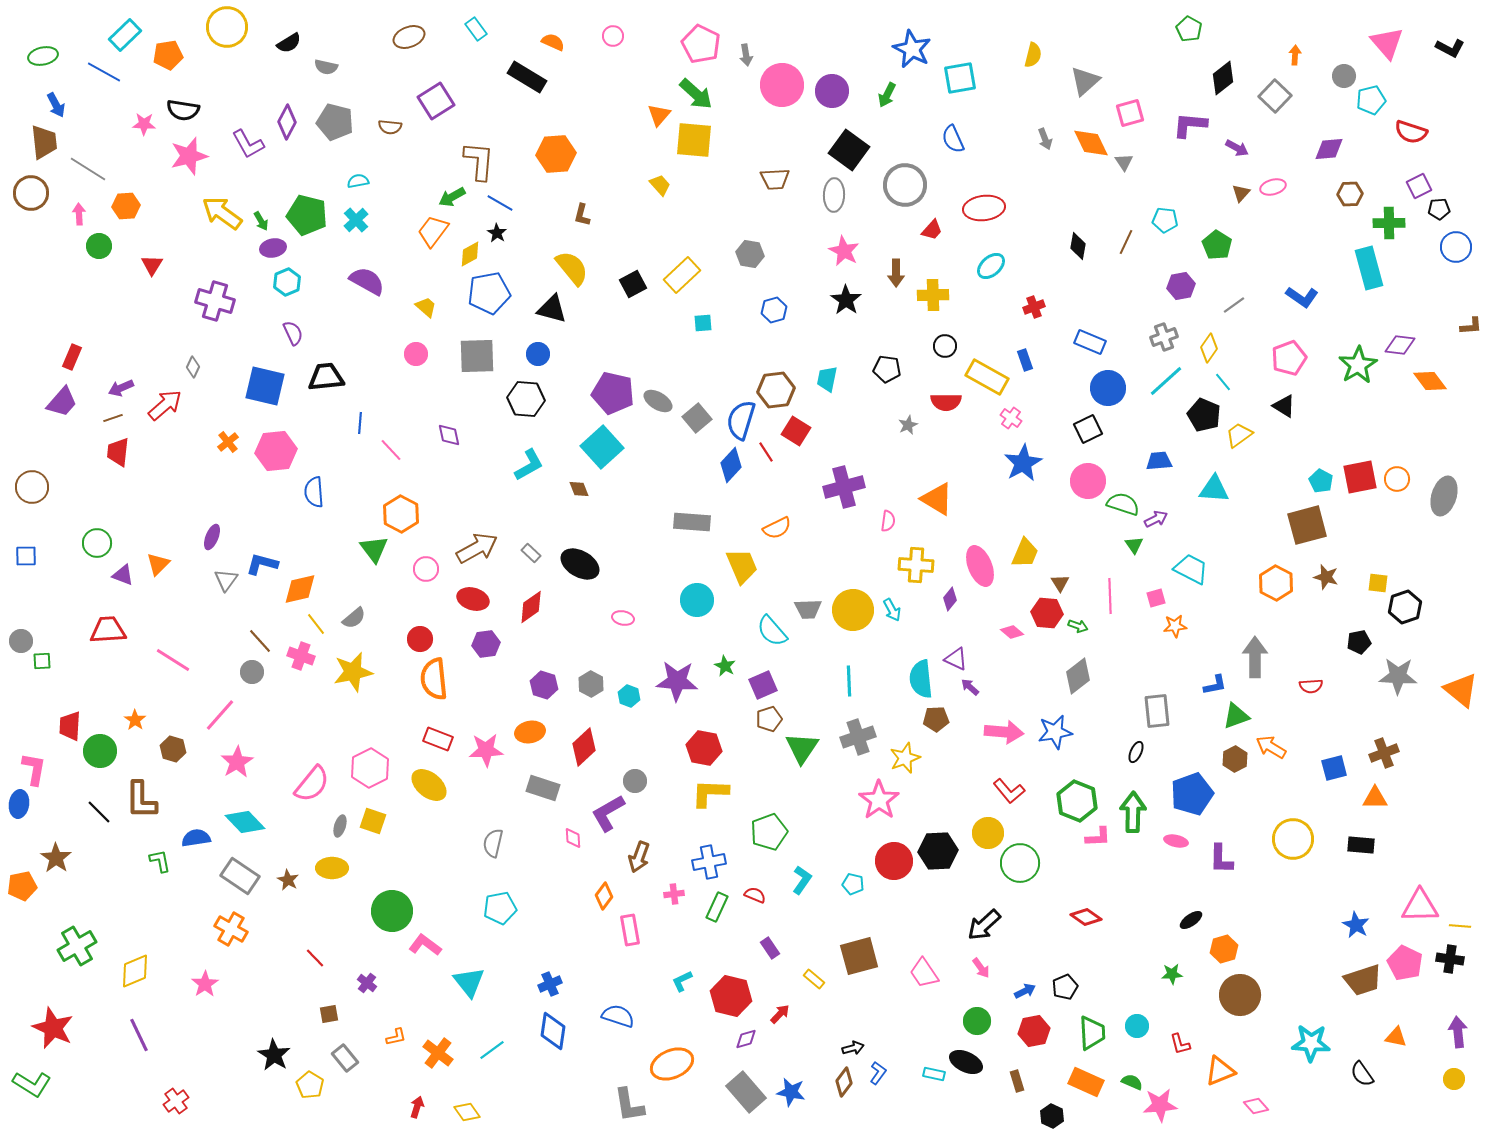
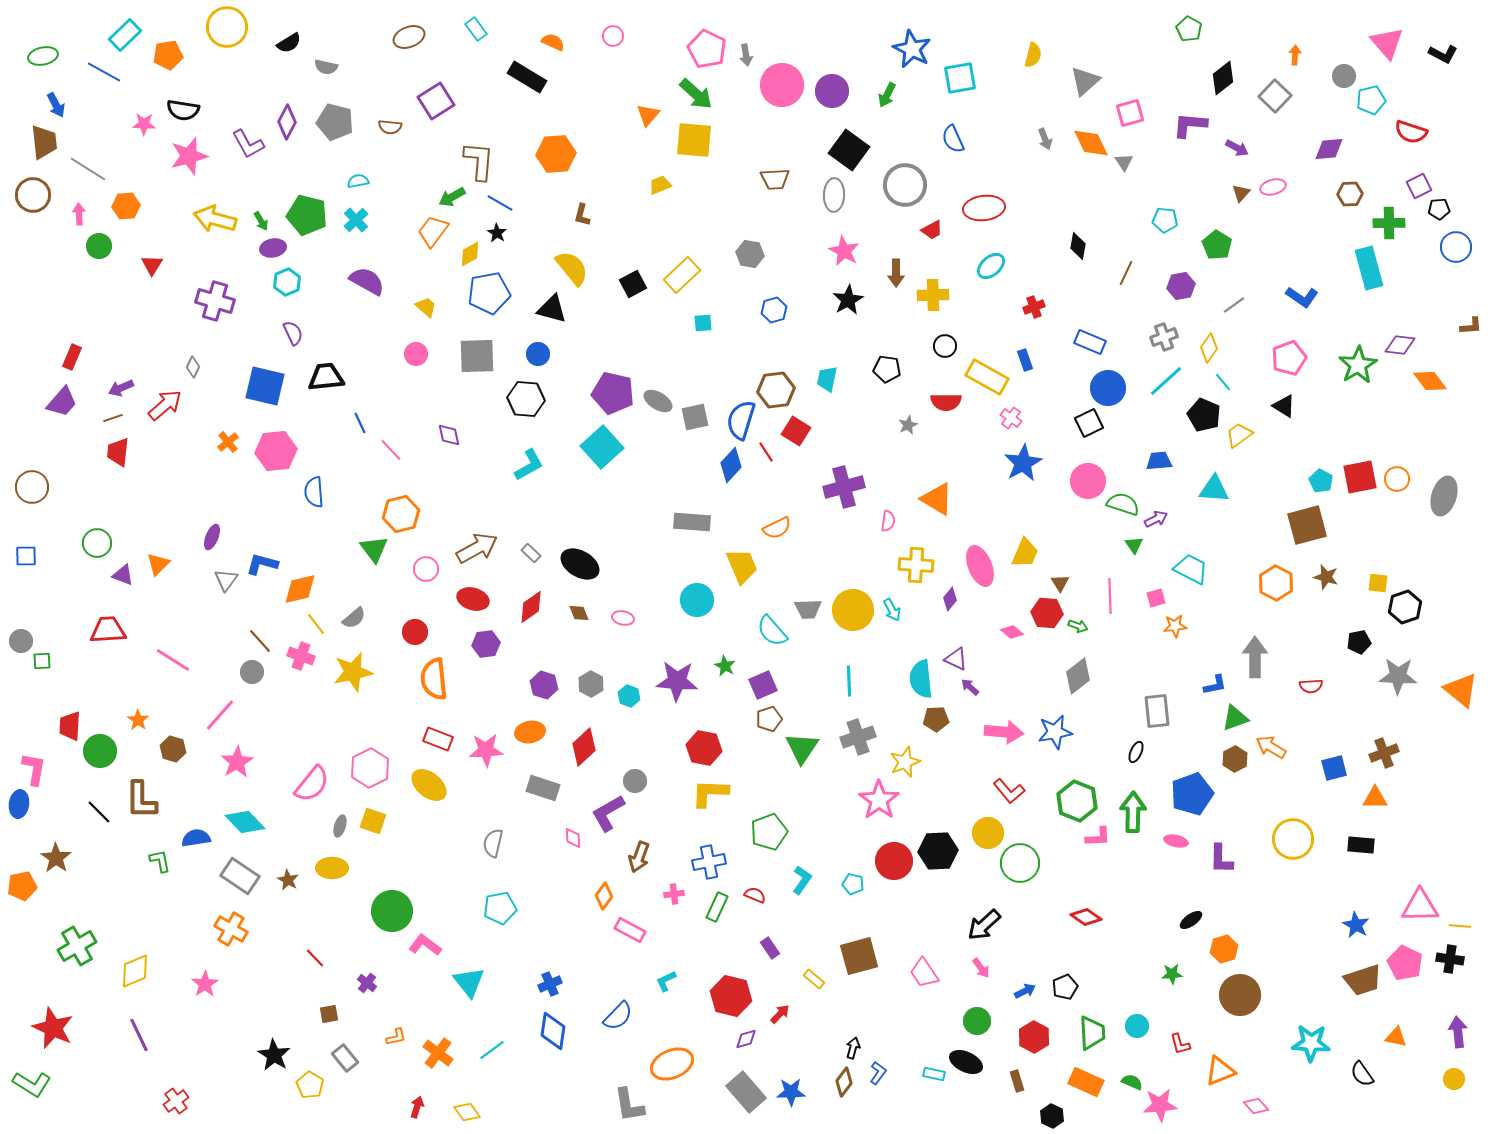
pink pentagon at (701, 44): moved 6 px right, 5 px down
black L-shape at (1450, 48): moved 7 px left, 6 px down
orange triangle at (659, 115): moved 11 px left
yellow trapezoid at (660, 185): rotated 70 degrees counterclockwise
brown circle at (31, 193): moved 2 px right, 2 px down
yellow arrow at (222, 213): moved 7 px left, 6 px down; rotated 21 degrees counterclockwise
red trapezoid at (932, 230): rotated 20 degrees clockwise
brown line at (1126, 242): moved 31 px down
black star at (846, 300): moved 2 px right; rotated 8 degrees clockwise
gray square at (697, 418): moved 2 px left, 1 px up; rotated 28 degrees clockwise
blue line at (360, 423): rotated 30 degrees counterclockwise
black square at (1088, 429): moved 1 px right, 6 px up
brown diamond at (579, 489): moved 124 px down
orange hexagon at (401, 514): rotated 18 degrees clockwise
red circle at (420, 639): moved 5 px left, 7 px up
green triangle at (1236, 716): moved 1 px left, 2 px down
orange star at (135, 720): moved 3 px right
yellow star at (905, 758): moved 4 px down
pink rectangle at (630, 930): rotated 52 degrees counterclockwise
cyan L-shape at (682, 981): moved 16 px left
blue semicircle at (618, 1016): rotated 116 degrees clockwise
red hexagon at (1034, 1031): moved 6 px down; rotated 20 degrees counterclockwise
black arrow at (853, 1048): rotated 60 degrees counterclockwise
blue star at (791, 1092): rotated 12 degrees counterclockwise
